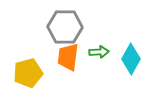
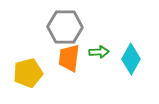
orange trapezoid: moved 1 px right, 1 px down
